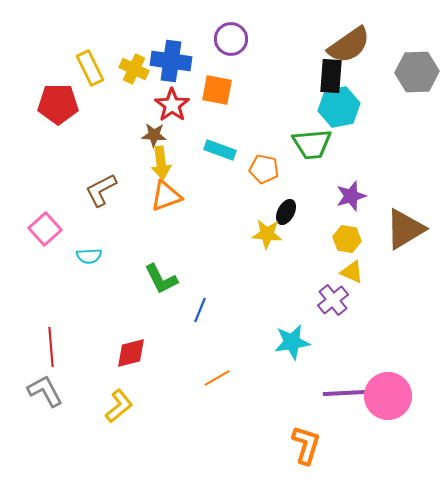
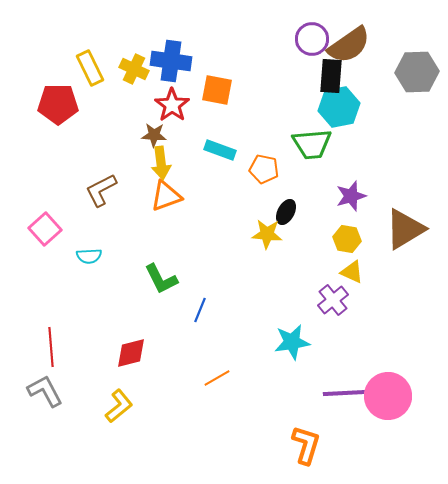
purple circle: moved 81 px right
